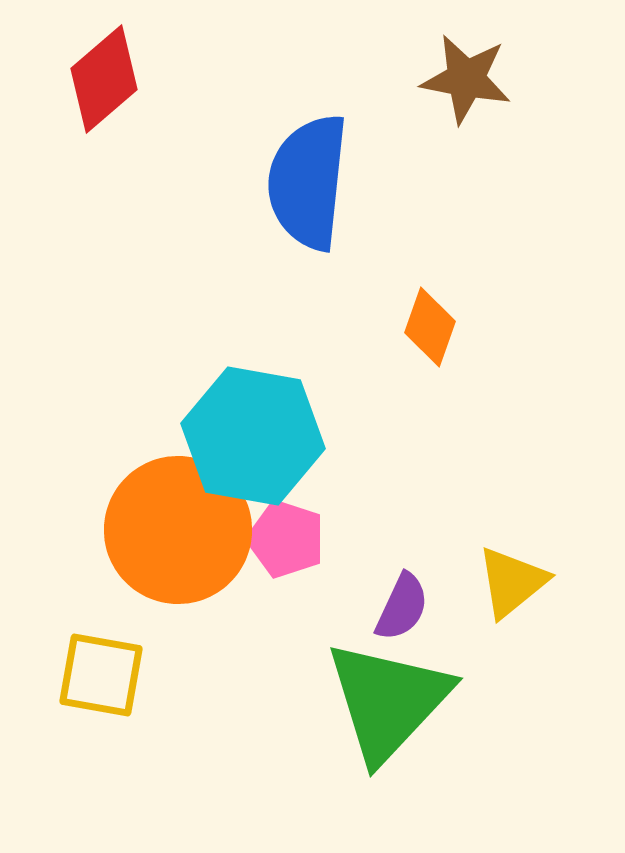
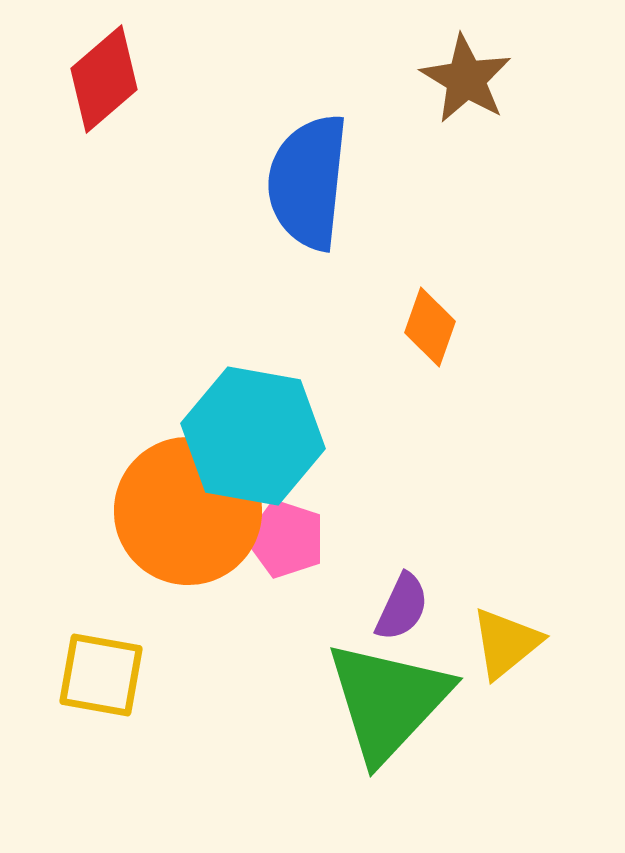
brown star: rotated 20 degrees clockwise
orange circle: moved 10 px right, 19 px up
yellow triangle: moved 6 px left, 61 px down
